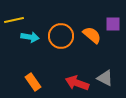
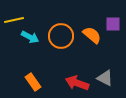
cyan arrow: rotated 18 degrees clockwise
